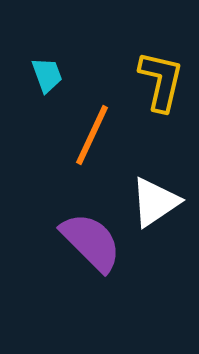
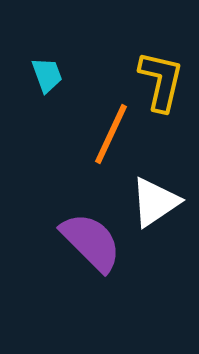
orange line: moved 19 px right, 1 px up
